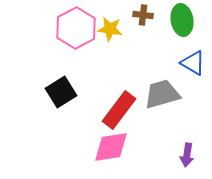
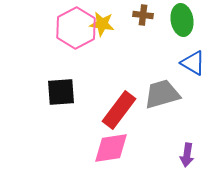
yellow star: moved 8 px left, 5 px up
black square: rotated 28 degrees clockwise
pink diamond: moved 1 px down
